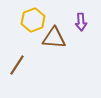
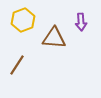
yellow hexagon: moved 10 px left
